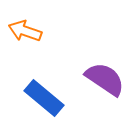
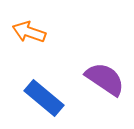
orange arrow: moved 4 px right, 1 px down
